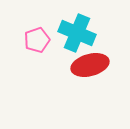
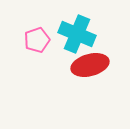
cyan cross: moved 1 px down
